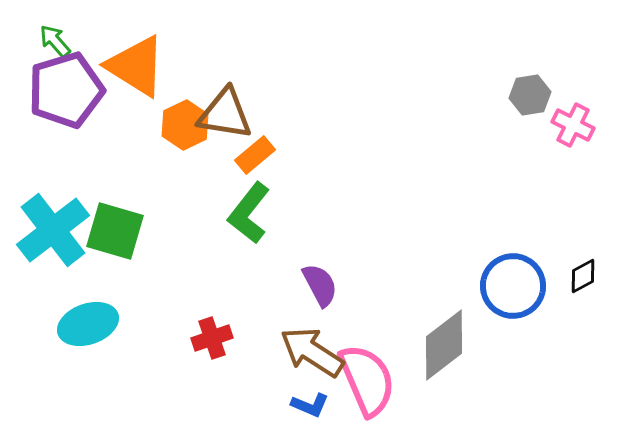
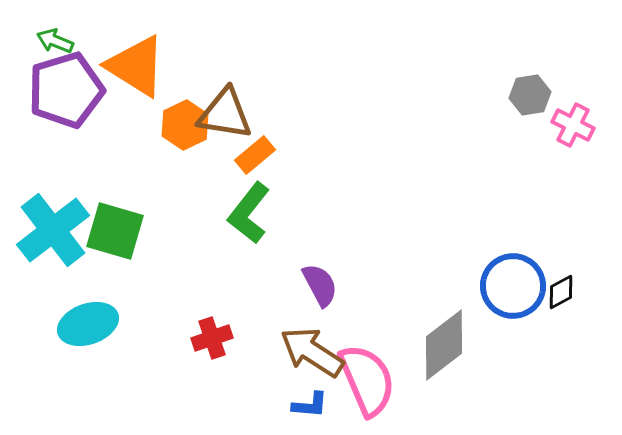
green arrow: rotated 27 degrees counterclockwise
black diamond: moved 22 px left, 16 px down
blue L-shape: rotated 18 degrees counterclockwise
